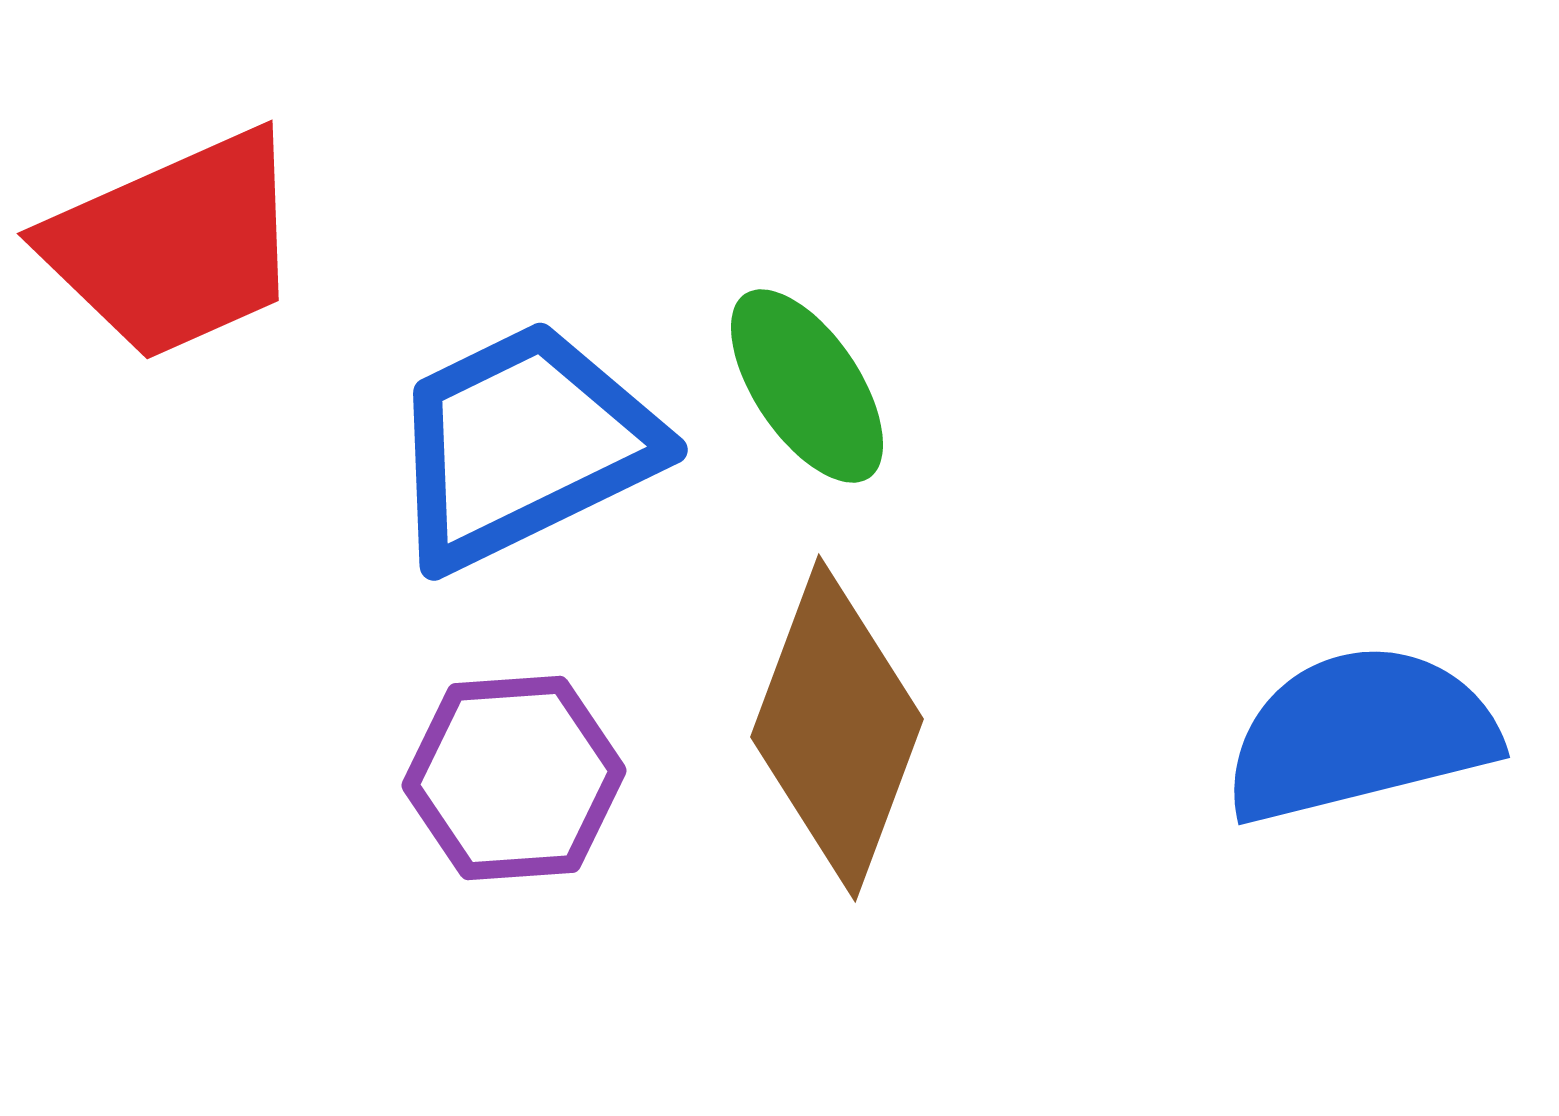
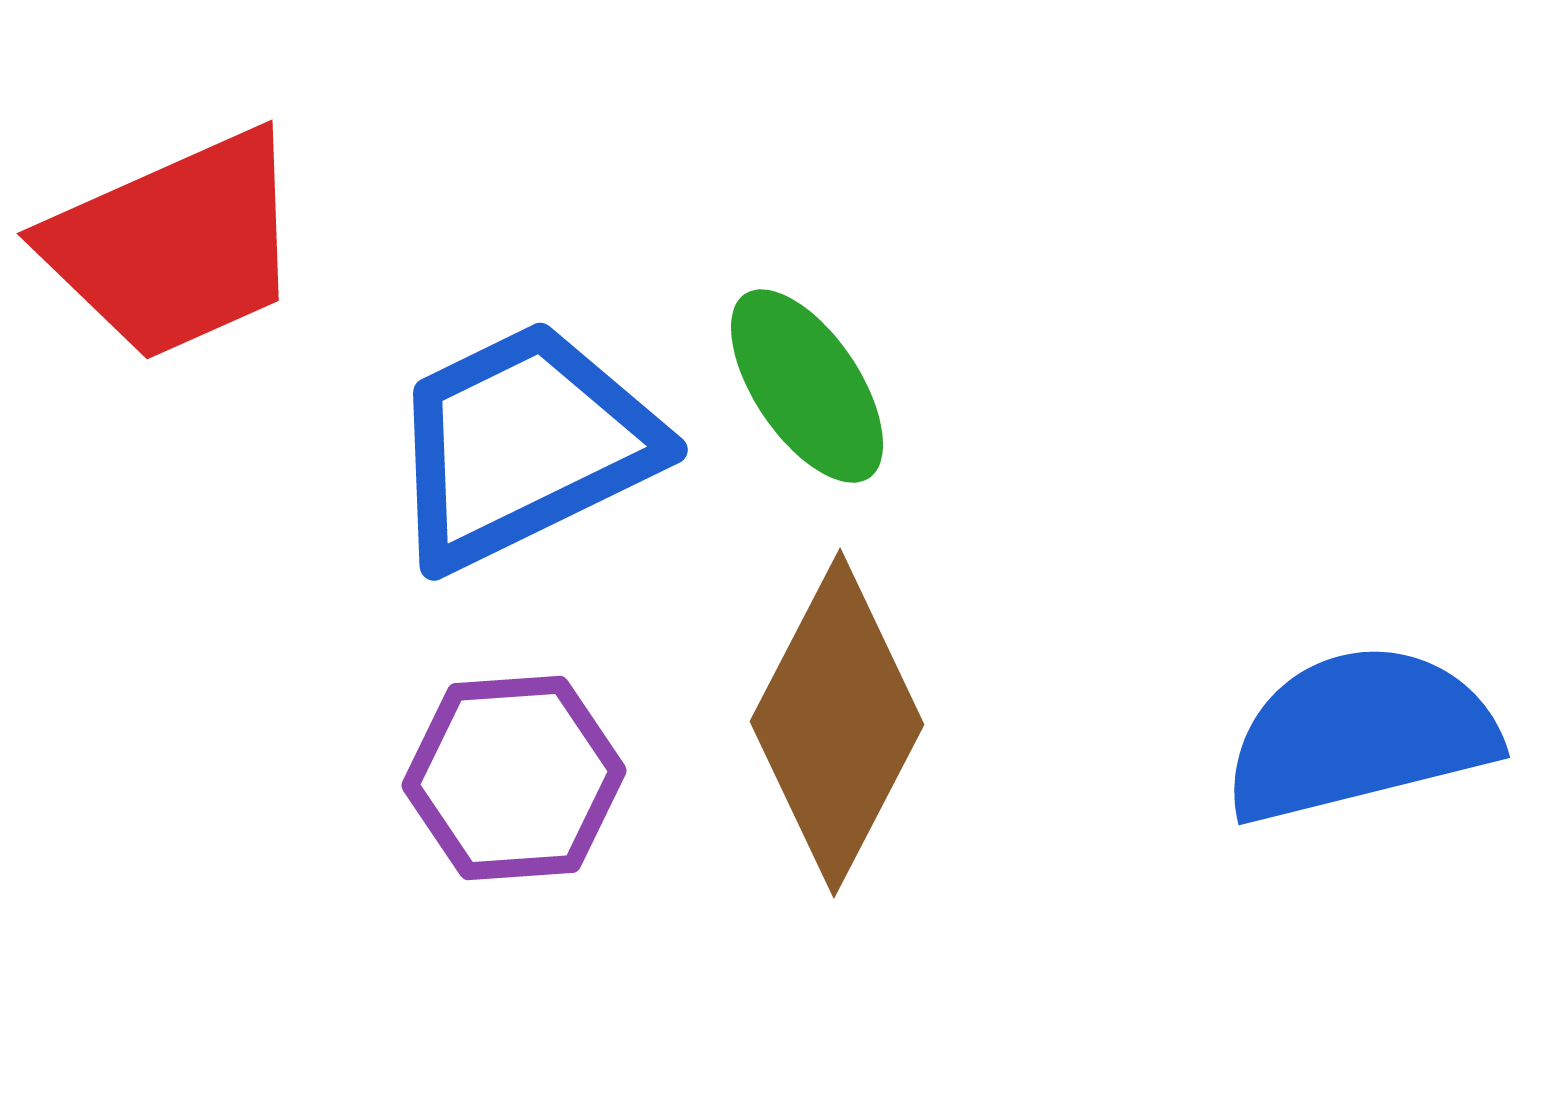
brown diamond: moved 5 px up; rotated 7 degrees clockwise
